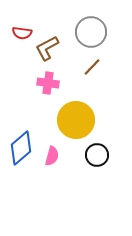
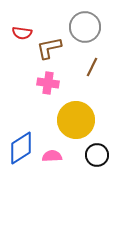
gray circle: moved 6 px left, 5 px up
brown L-shape: moved 2 px right; rotated 16 degrees clockwise
brown line: rotated 18 degrees counterclockwise
blue diamond: rotated 8 degrees clockwise
pink semicircle: rotated 108 degrees counterclockwise
